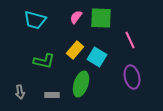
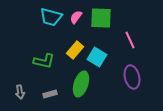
cyan trapezoid: moved 16 px right, 3 px up
gray rectangle: moved 2 px left, 1 px up; rotated 16 degrees counterclockwise
